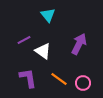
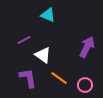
cyan triangle: rotated 28 degrees counterclockwise
purple arrow: moved 8 px right, 3 px down
white triangle: moved 4 px down
orange line: moved 1 px up
pink circle: moved 2 px right, 2 px down
